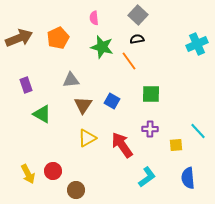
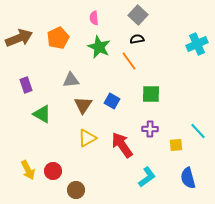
green star: moved 3 px left; rotated 10 degrees clockwise
yellow arrow: moved 4 px up
blue semicircle: rotated 10 degrees counterclockwise
